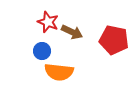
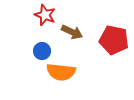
red star: moved 3 px left, 7 px up
orange semicircle: moved 2 px right
